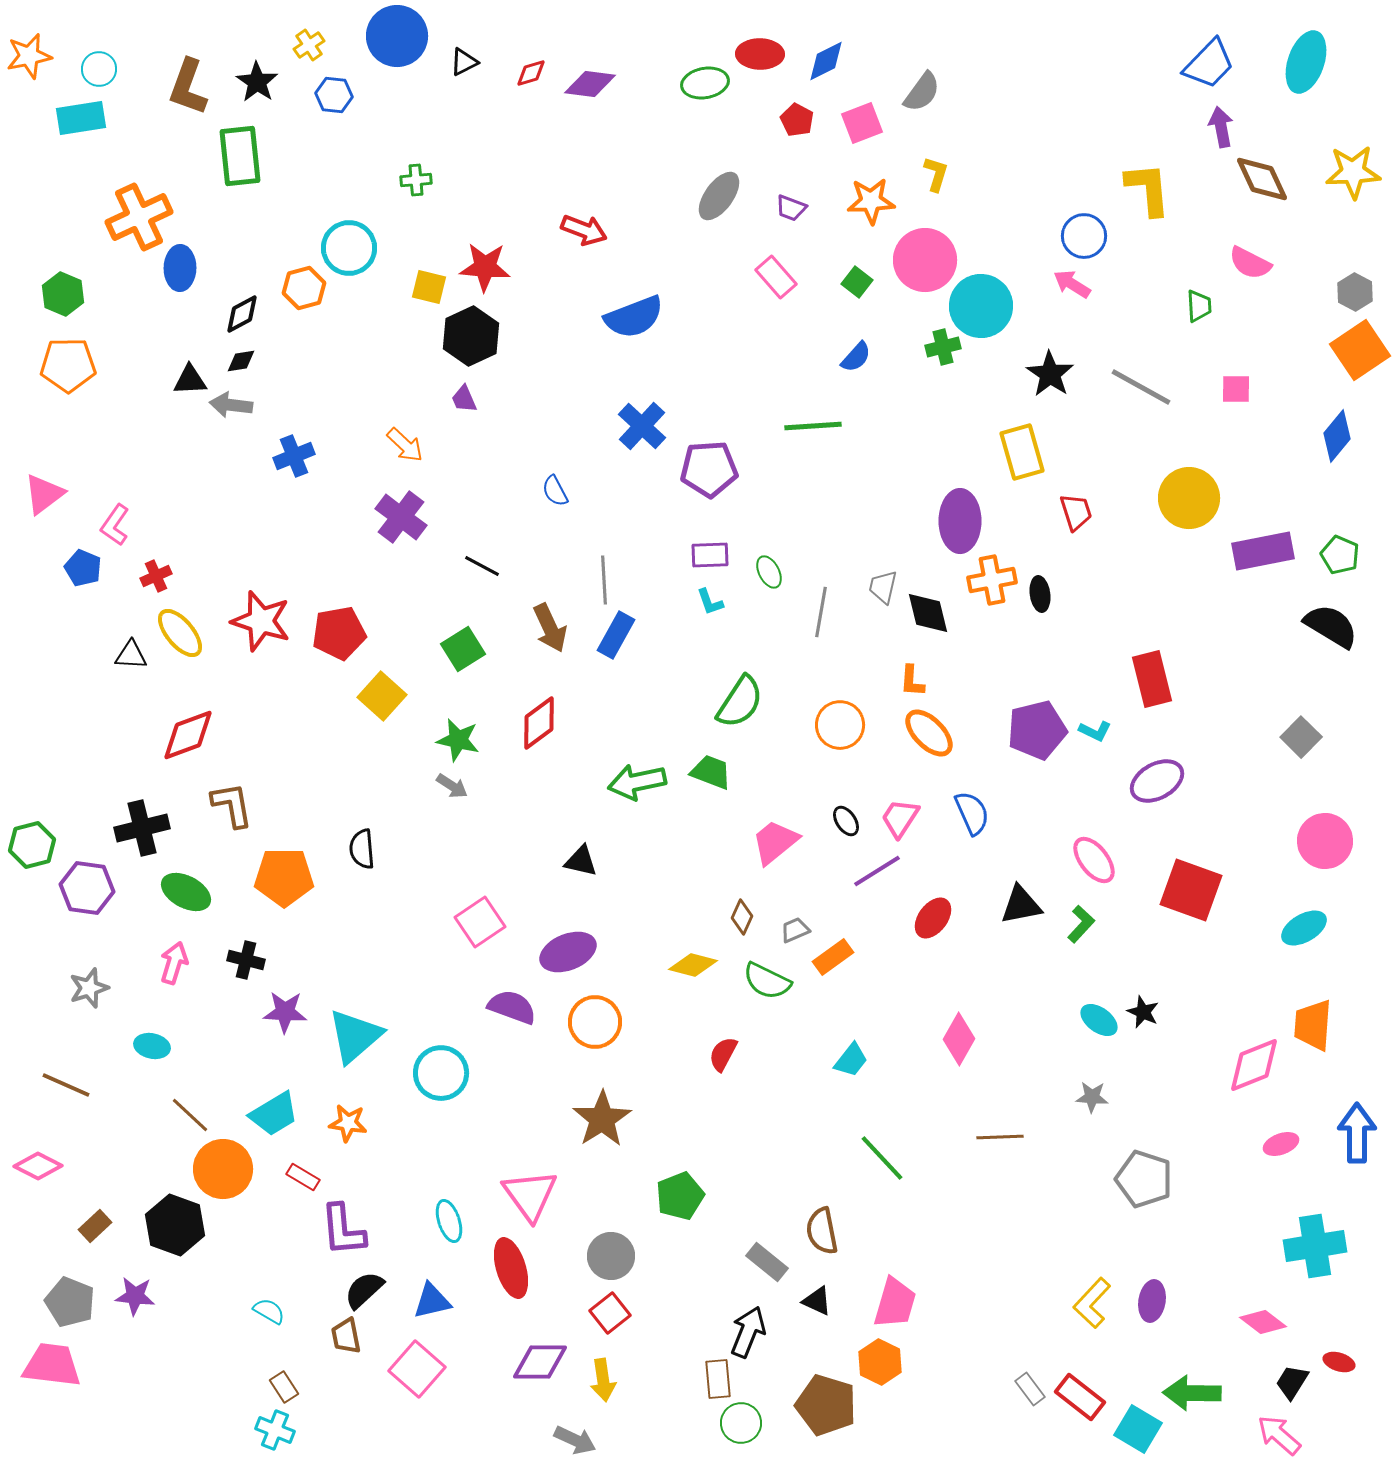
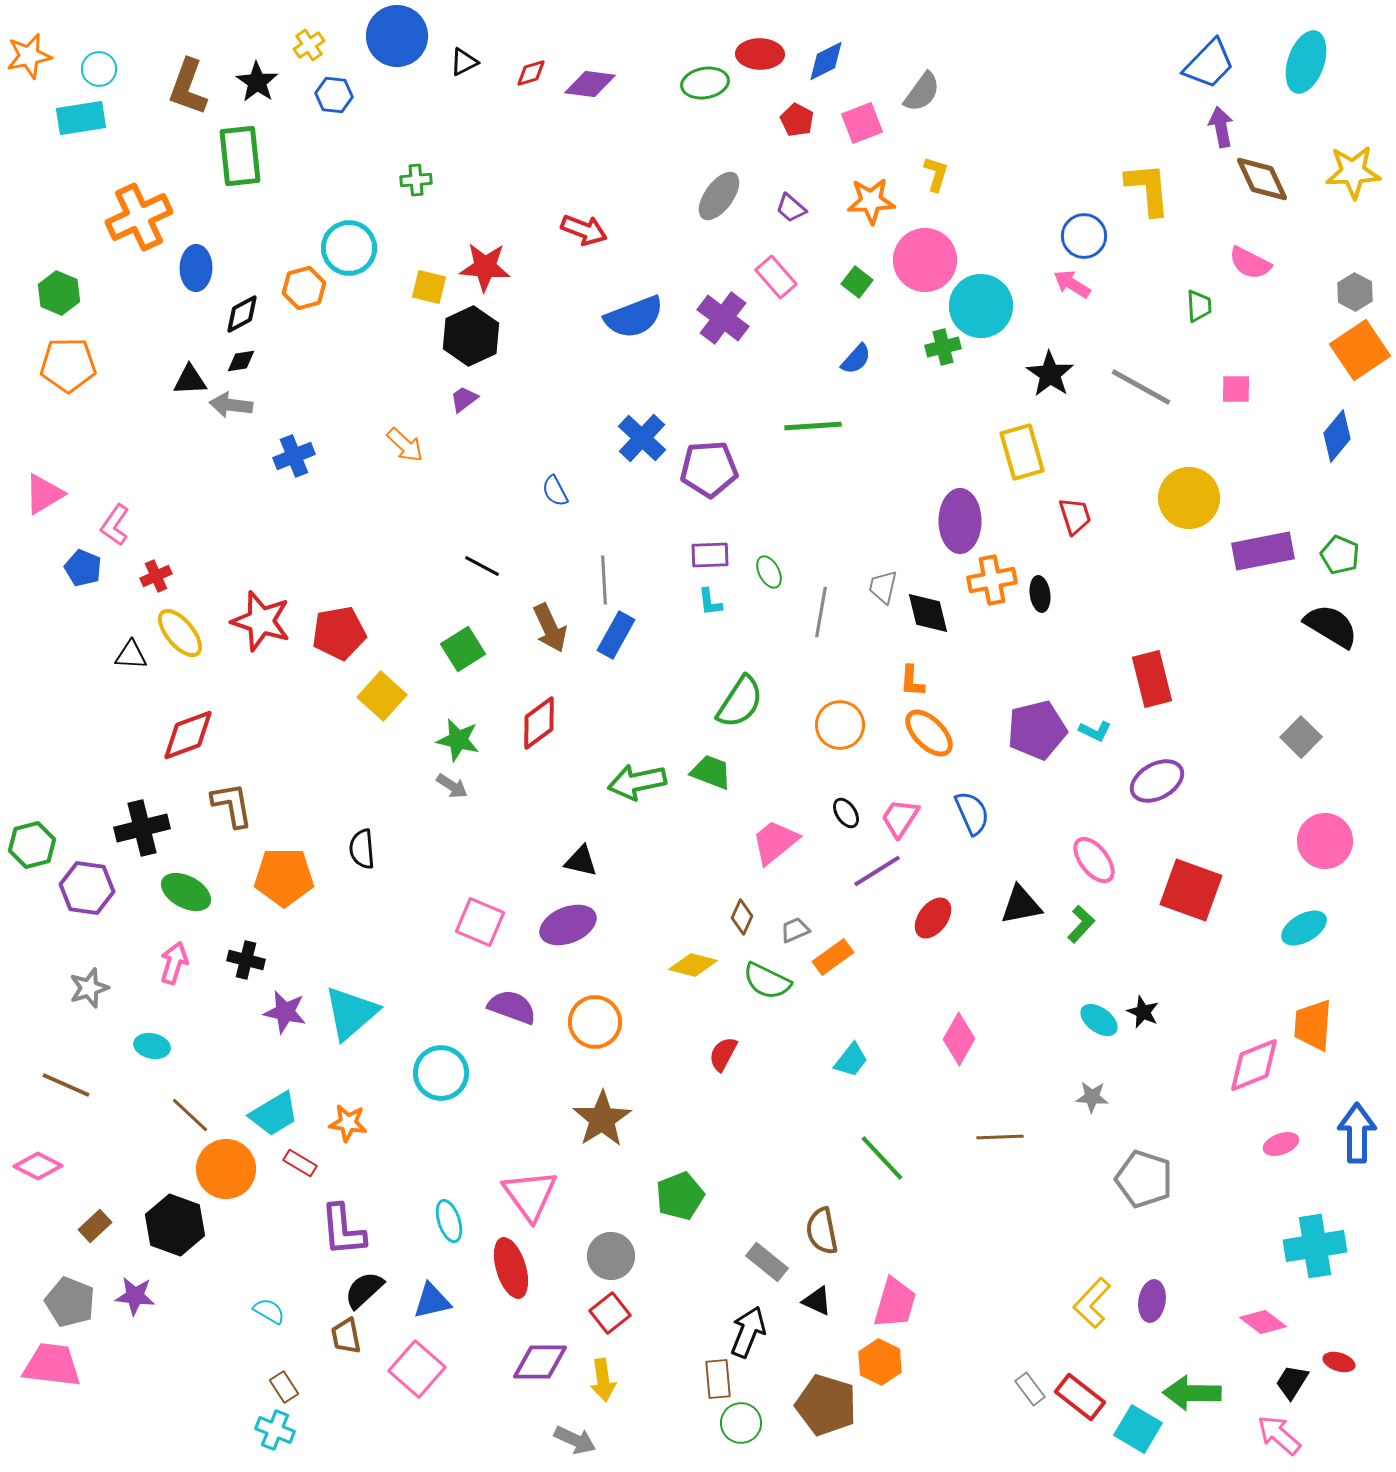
purple trapezoid at (791, 208): rotated 20 degrees clockwise
blue ellipse at (180, 268): moved 16 px right
green hexagon at (63, 294): moved 4 px left, 1 px up
blue semicircle at (856, 357): moved 2 px down
purple trapezoid at (464, 399): rotated 76 degrees clockwise
blue cross at (642, 426): moved 12 px down
pink triangle at (44, 494): rotated 6 degrees clockwise
red trapezoid at (1076, 512): moved 1 px left, 4 px down
purple cross at (401, 517): moved 322 px right, 199 px up
cyan L-shape at (710, 602): rotated 12 degrees clockwise
black ellipse at (846, 821): moved 8 px up
pink square at (480, 922): rotated 33 degrees counterclockwise
purple ellipse at (568, 952): moved 27 px up
purple star at (285, 1012): rotated 9 degrees clockwise
cyan triangle at (355, 1036): moved 4 px left, 23 px up
orange circle at (223, 1169): moved 3 px right
red rectangle at (303, 1177): moved 3 px left, 14 px up
